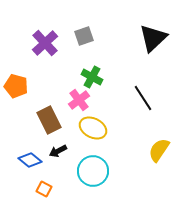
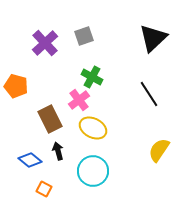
black line: moved 6 px right, 4 px up
brown rectangle: moved 1 px right, 1 px up
black arrow: rotated 102 degrees clockwise
